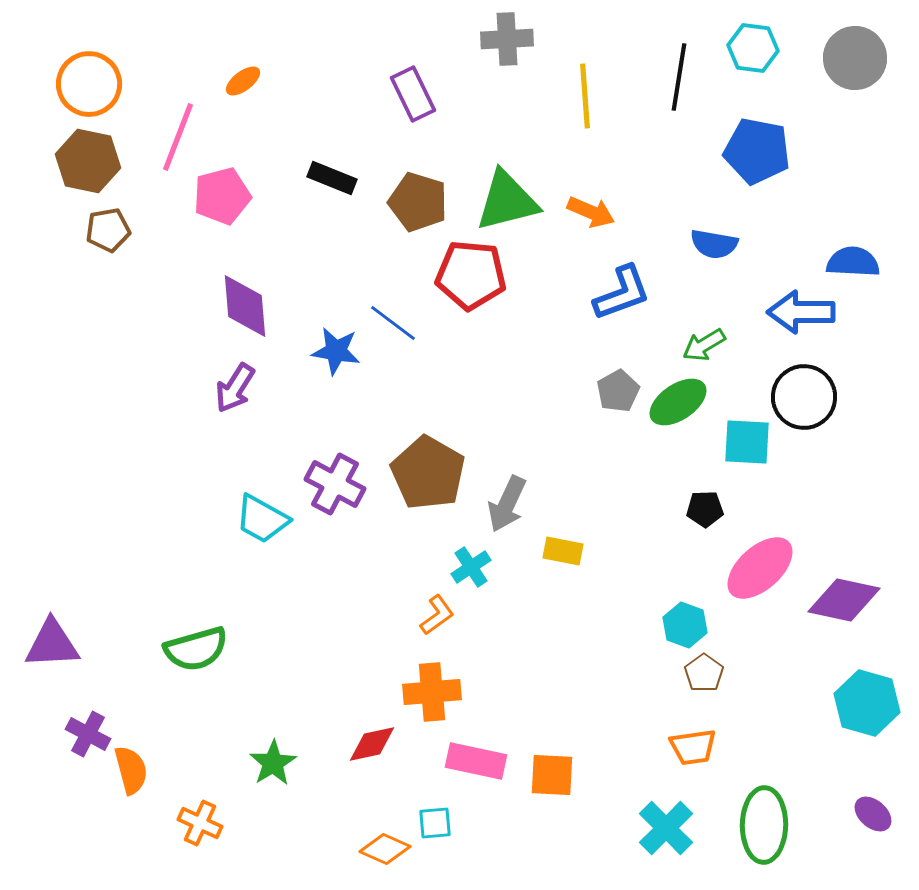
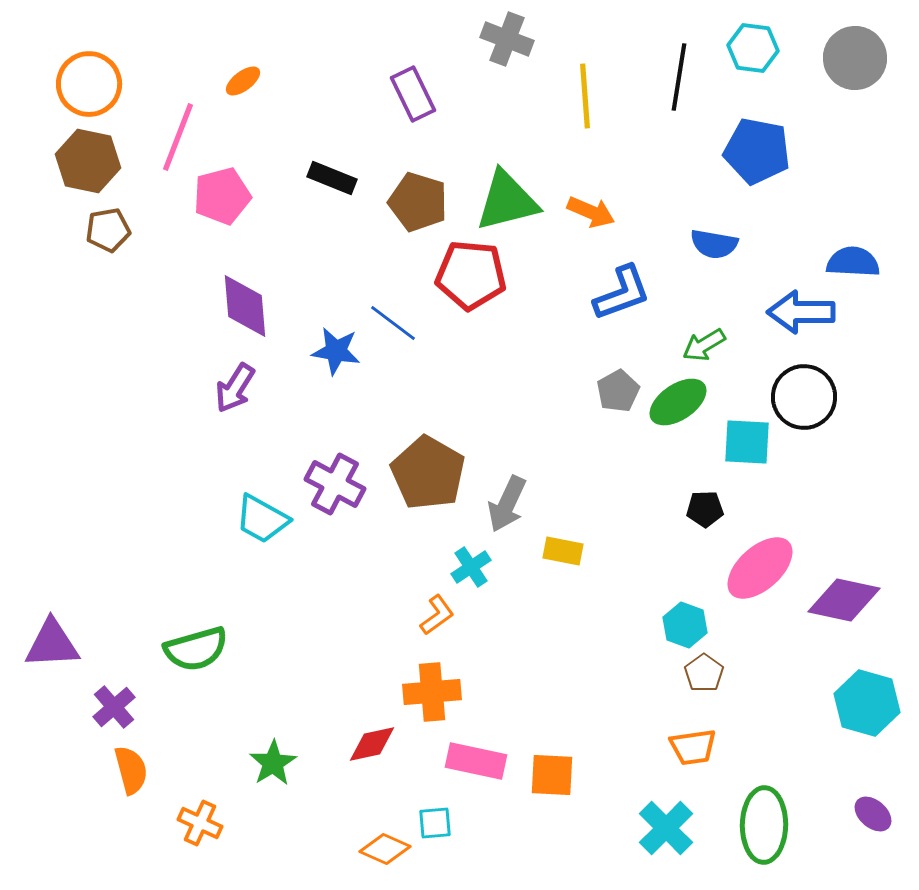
gray cross at (507, 39): rotated 24 degrees clockwise
purple cross at (88, 734): moved 26 px right, 27 px up; rotated 21 degrees clockwise
